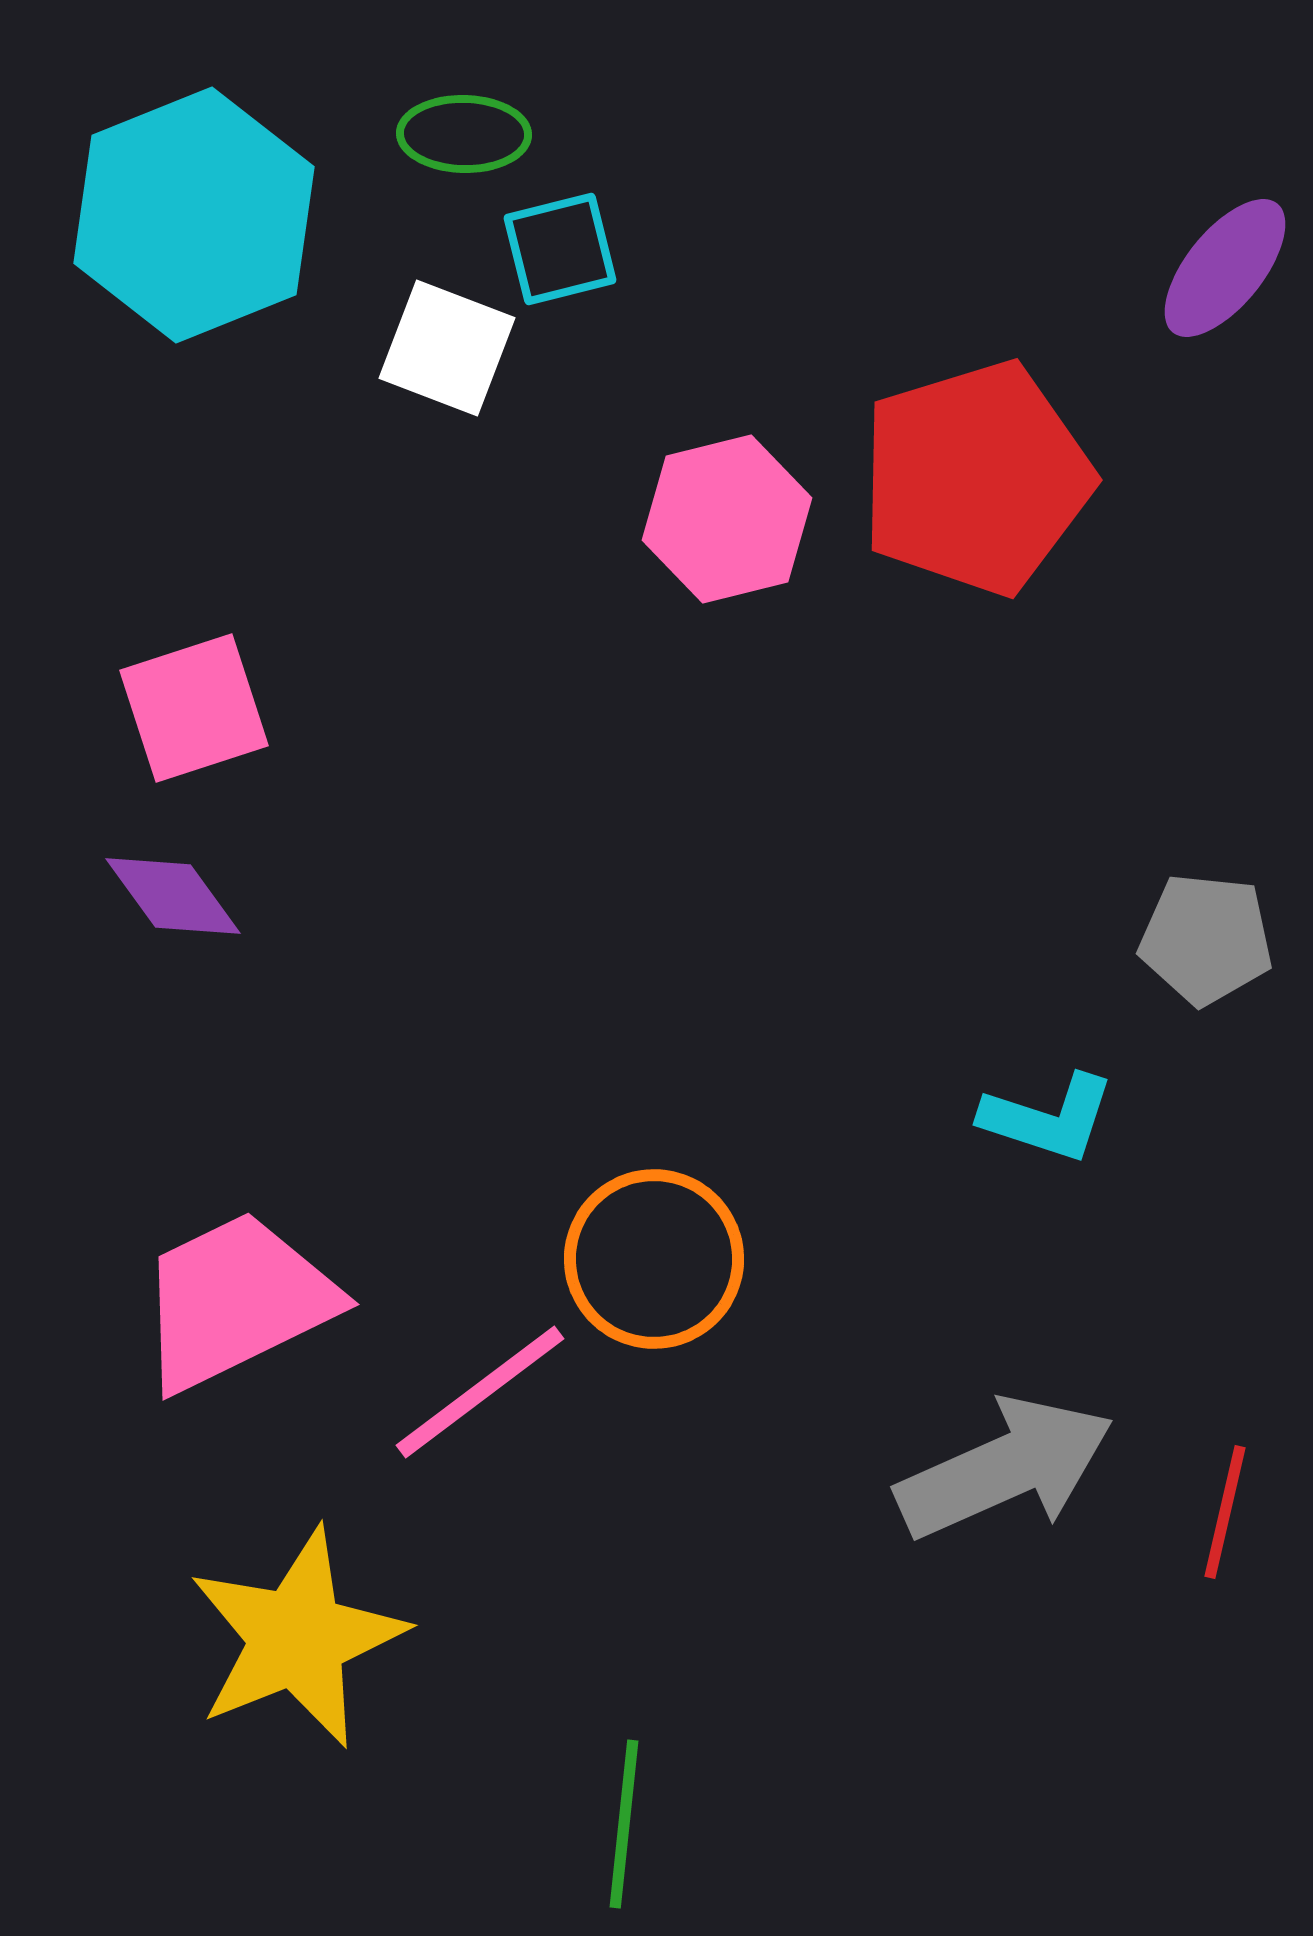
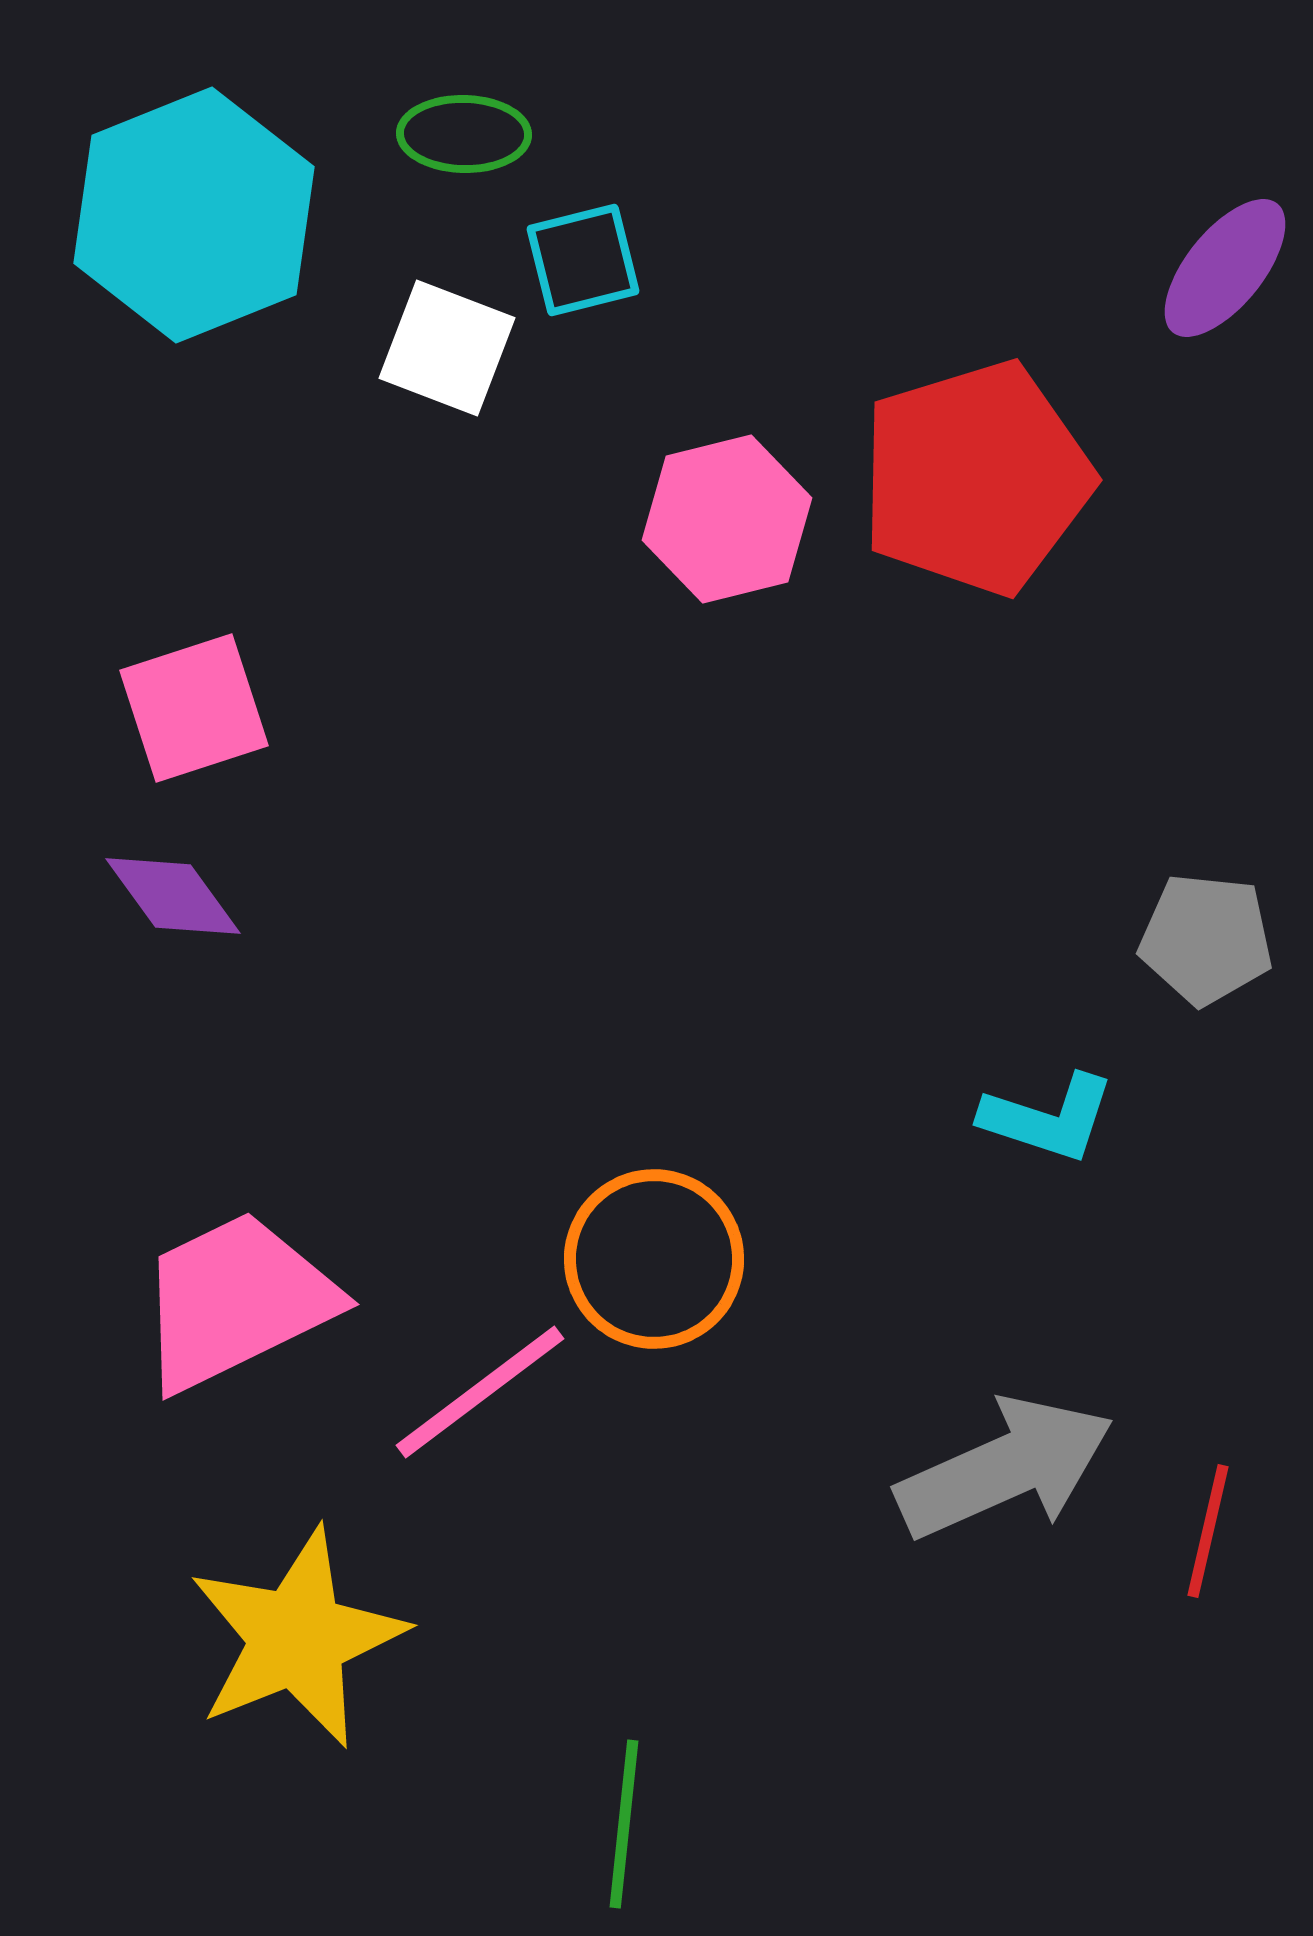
cyan square: moved 23 px right, 11 px down
red line: moved 17 px left, 19 px down
